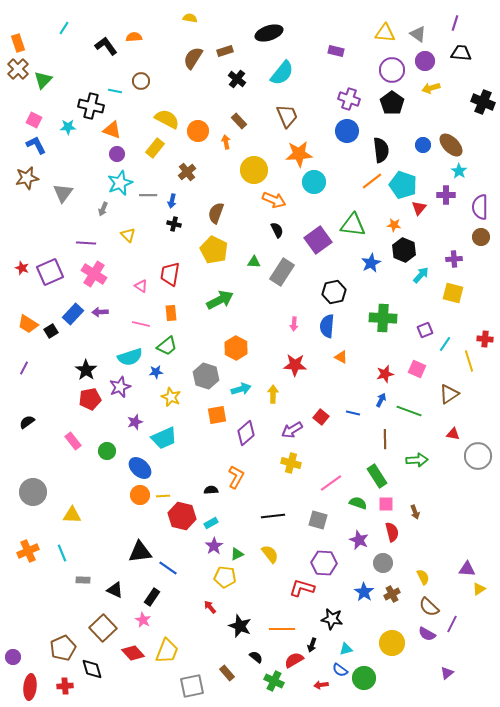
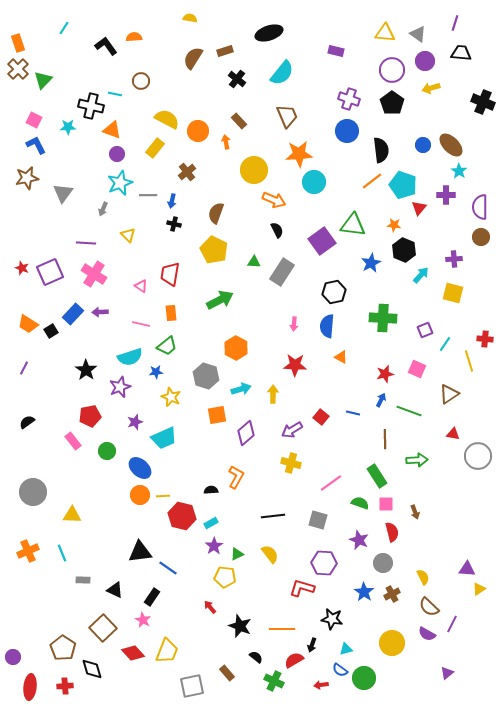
cyan line at (115, 91): moved 3 px down
purple square at (318, 240): moved 4 px right, 1 px down
red pentagon at (90, 399): moved 17 px down
green semicircle at (358, 503): moved 2 px right
brown pentagon at (63, 648): rotated 15 degrees counterclockwise
